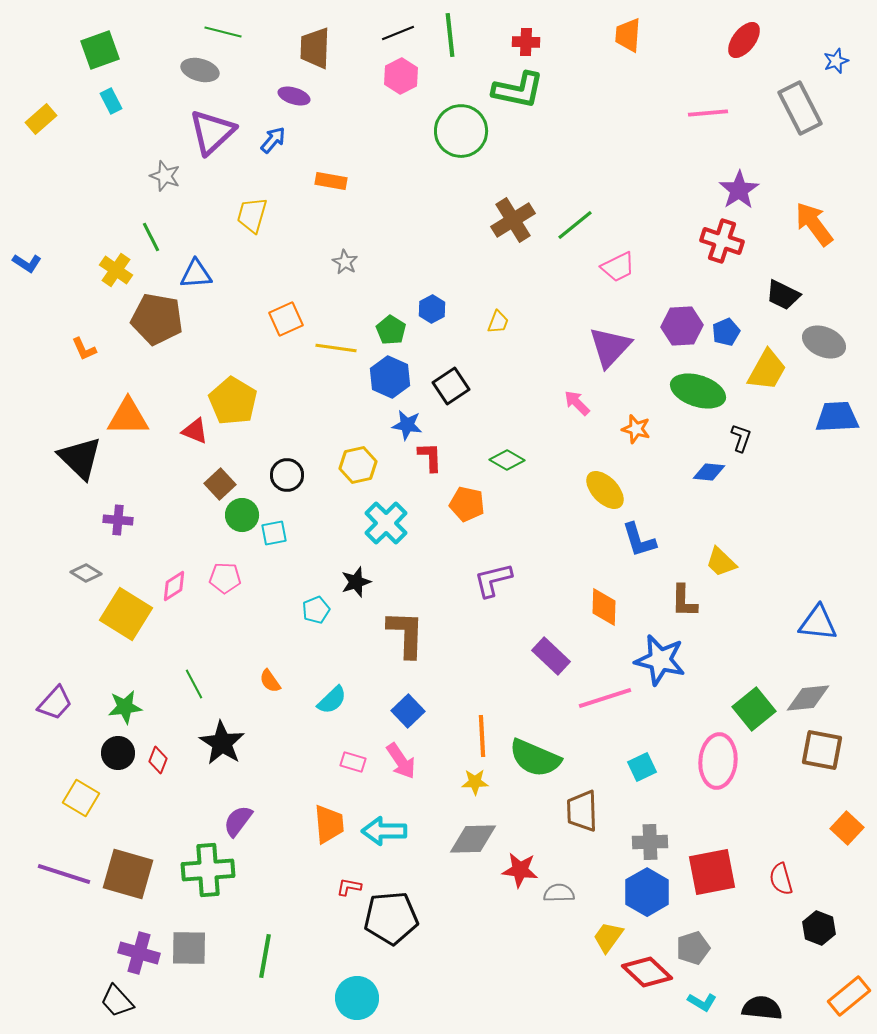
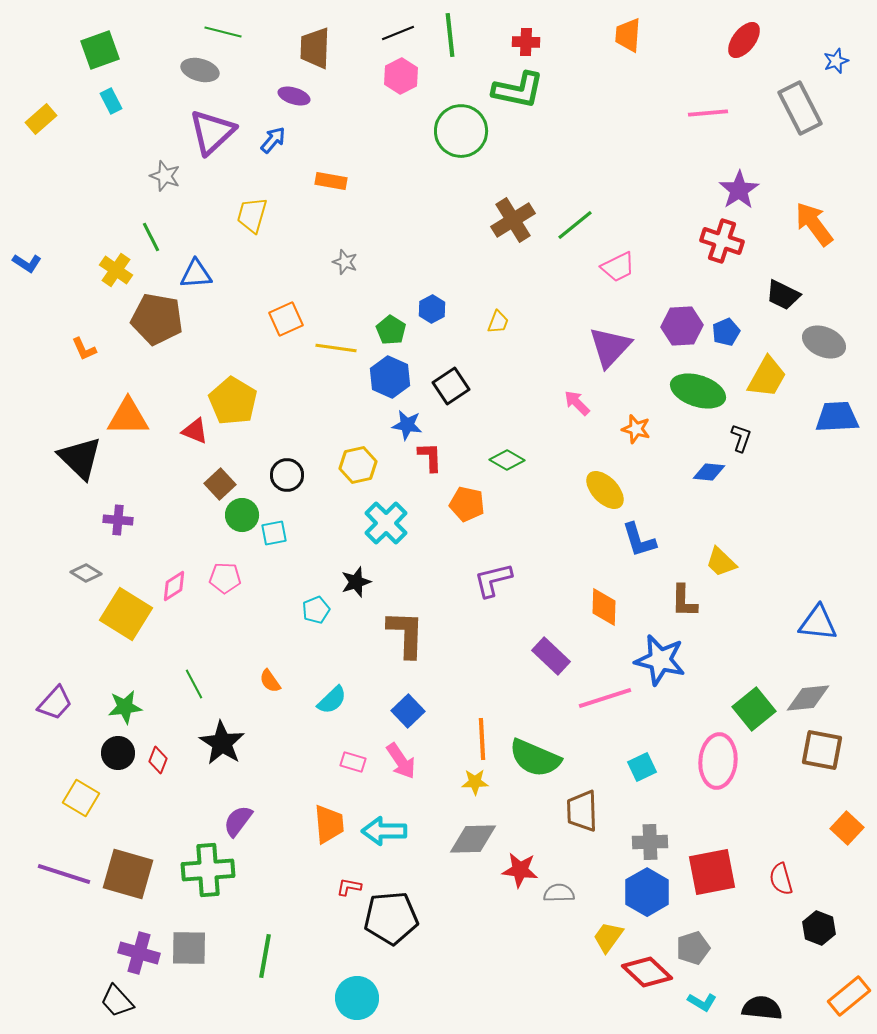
gray star at (345, 262): rotated 10 degrees counterclockwise
yellow trapezoid at (767, 370): moved 7 px down
orange line at (482, 736): moved 3 px down
